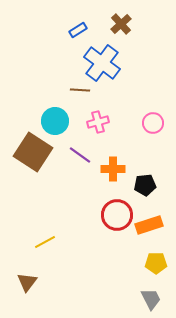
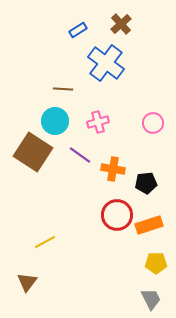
blue cross: moved 4 px right
brown line: moved 17 px left, 1 px up
orange cross: rotated 10 degrees clockwise
black pentagon: moved 1 px right, 2 px up
